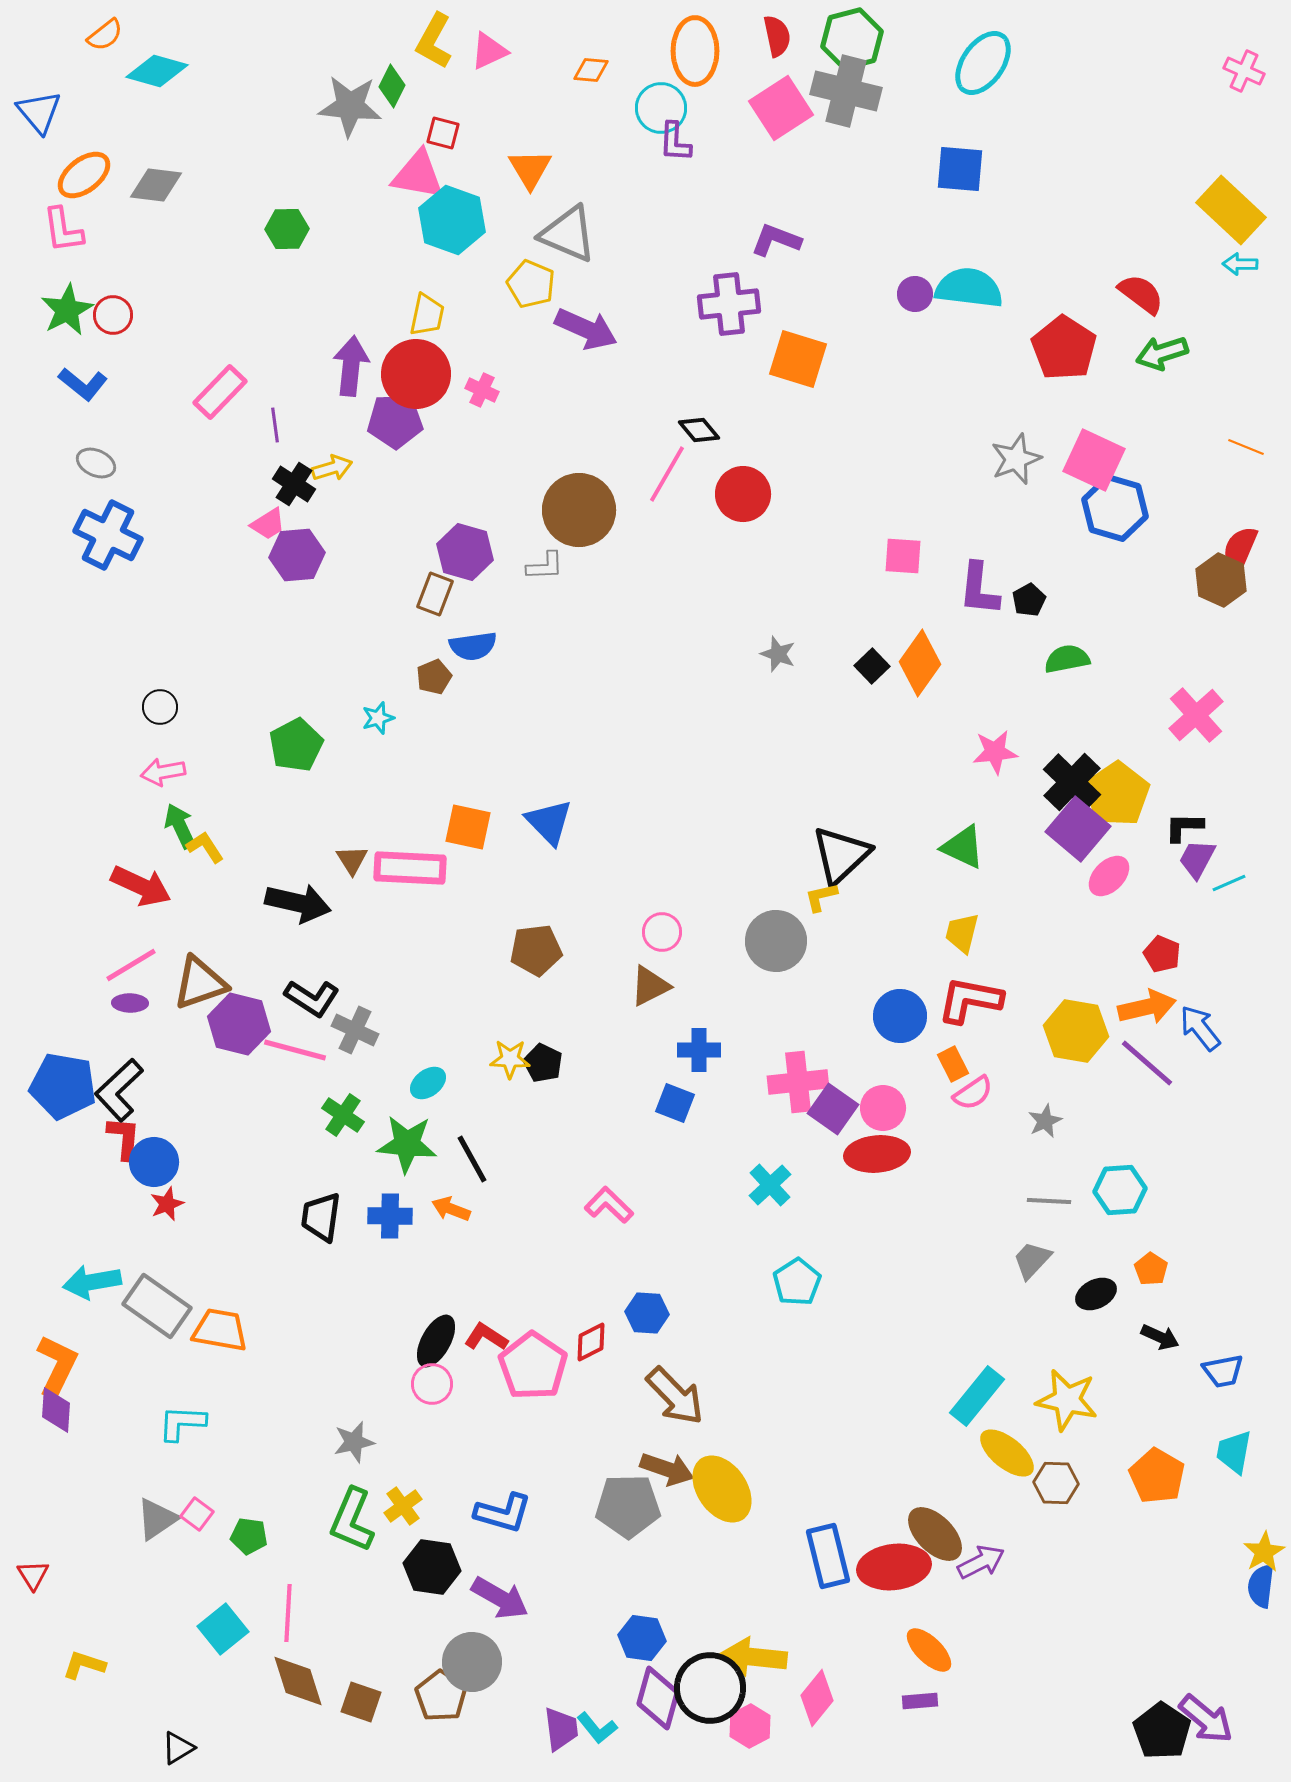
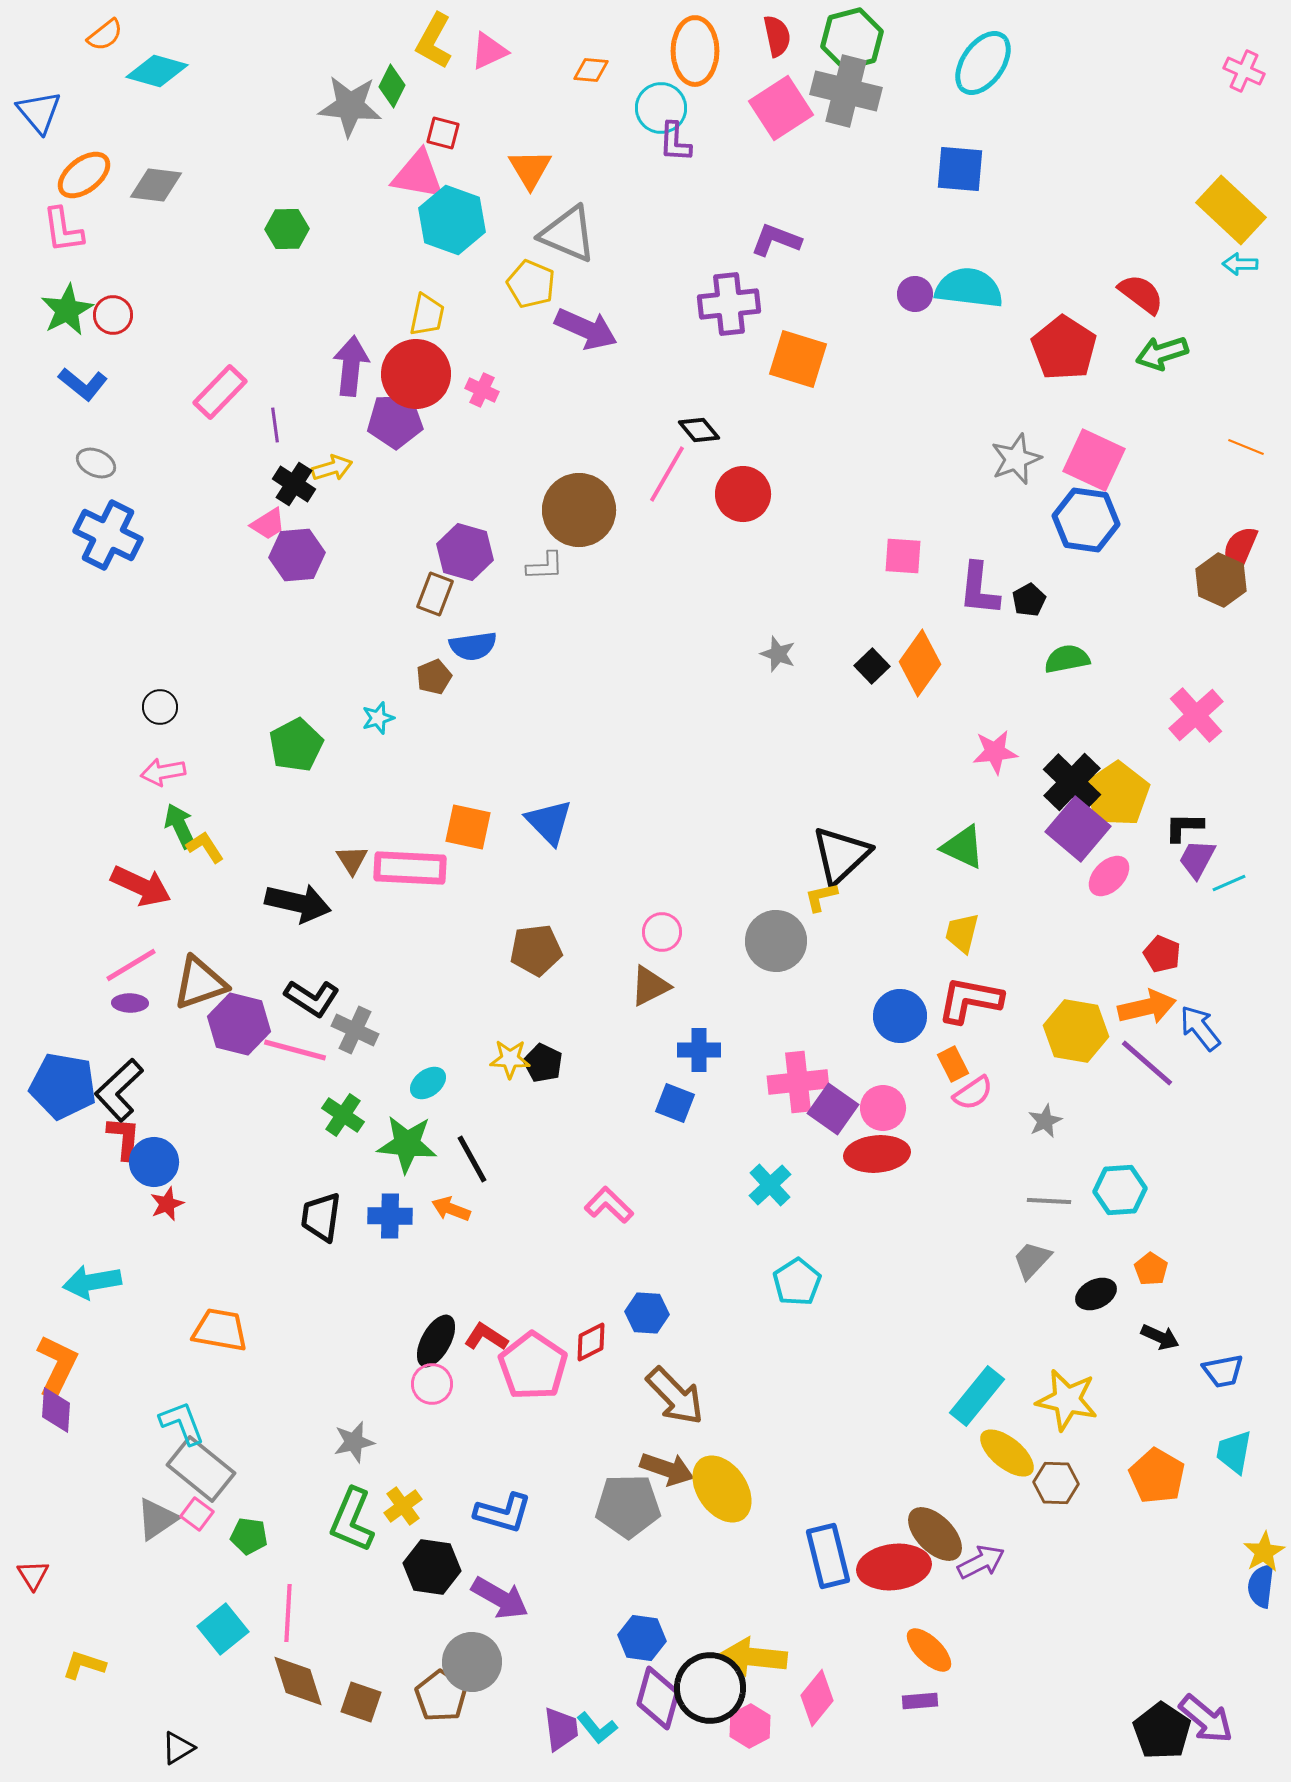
blue hexagon at (1115, 508): moved 29 px left, 12 px down; rotated 8 degrees counterclockwise
gray rectangle at (157, 1306): moved 44 px right, 163 px down; rotated 4 degrees clockwise
cyan L-shape at (182, 1423): rotated 66 degrees clockwise
